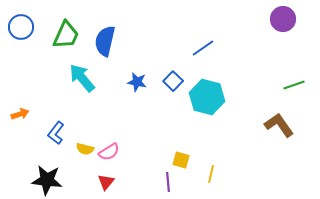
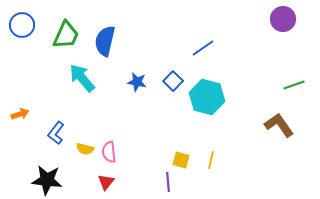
blue circle: moved 1 px right, 2 px up
pink semicircle: rotated 115 degrees clockwise
yellow line: moved 14 px up
